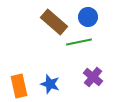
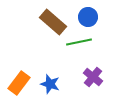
brown rectangle: moved 1 px left
orange rectangle: moved 3 px up; rotated 50 degrees clockwise
